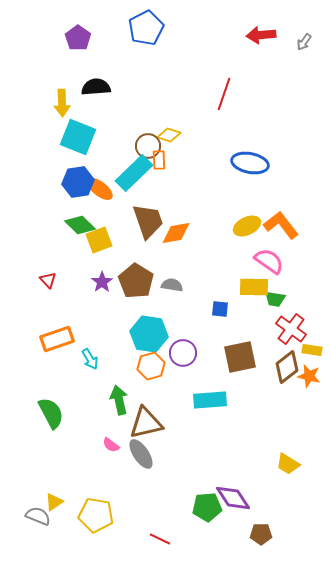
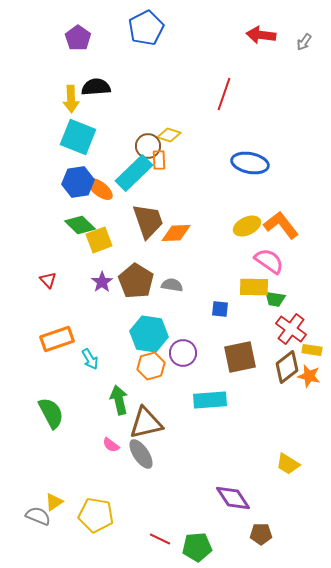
red arrow at (261, 35): rotated 12 degrees clockwise
yellow arrow at (62, 103): moved 9 px right, 4 px up
orange diamond at (176, 233): rotated 8 degrees clockwise
green pentagon at (207, 507): moved 10 px left, 40 px down
